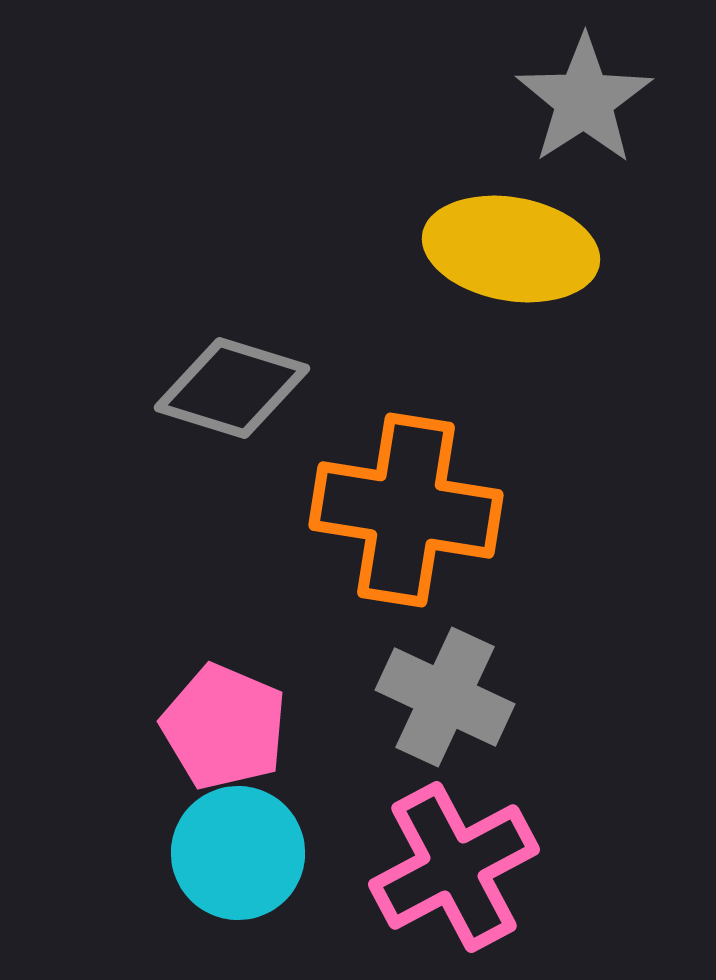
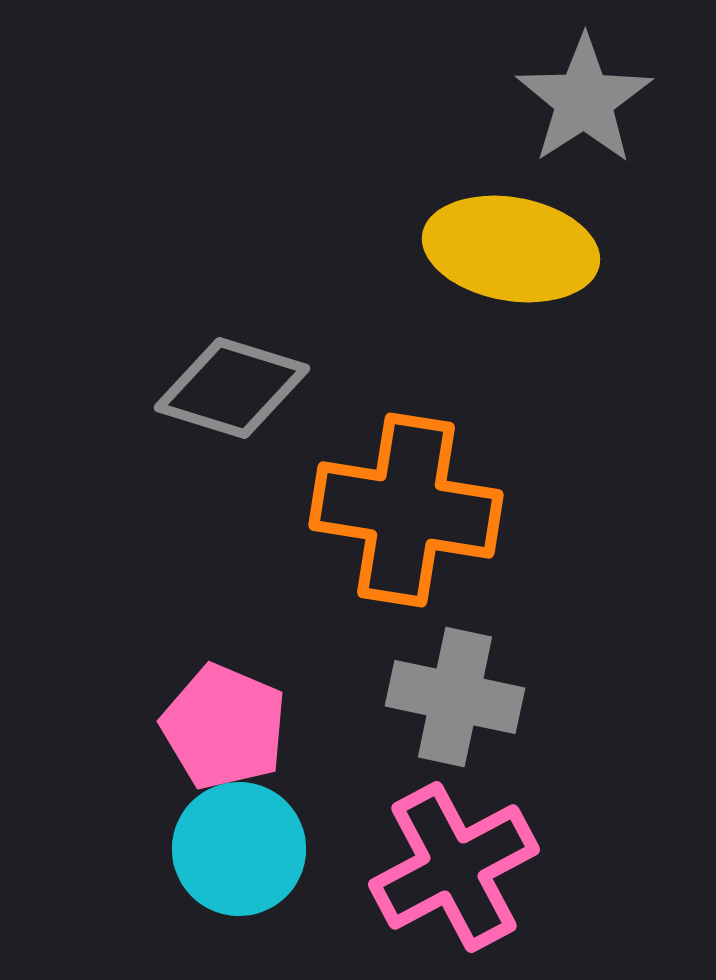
gray cross: moved 10 px right; rotated 13 degrees counterclockwise
cyan circle: moved 1 px right, 4 px up
